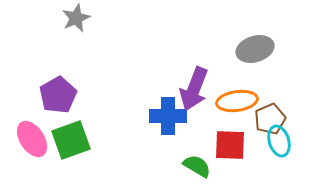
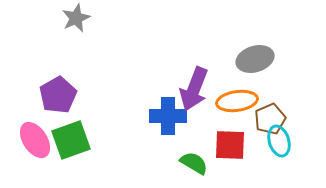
gray ellipse: moved 10 px down
pink ellipse: moved 3 px right, 1 px down
green semicircle: moved 3 px left, 3 px up
